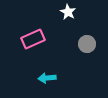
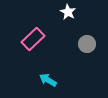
pink rectangle: rotated 20 degrees counterclockwise
cyan arrow: moved 1 px right, 2 px down; rotated 36 degrees clockwise
